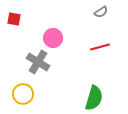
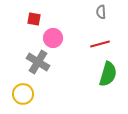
gray semicircle: rotated 120 degrees clockwise
red square: moved 20 px right
red line: moved 3 px up
green semicircle: moved 14 px right, 24 px up
